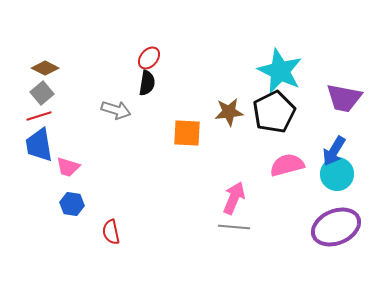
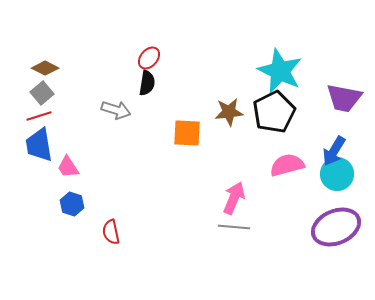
pink trapezoid: rotated 40 degrees clockwise
blue hexagon: rotated 10 degrees clockwise
